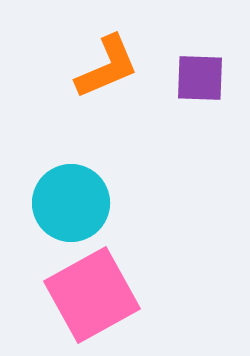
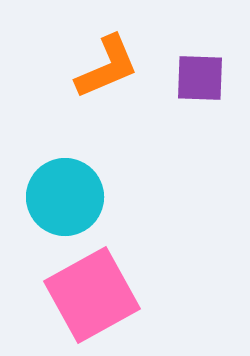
cyan circle: moved 6 px left, 6 px up
